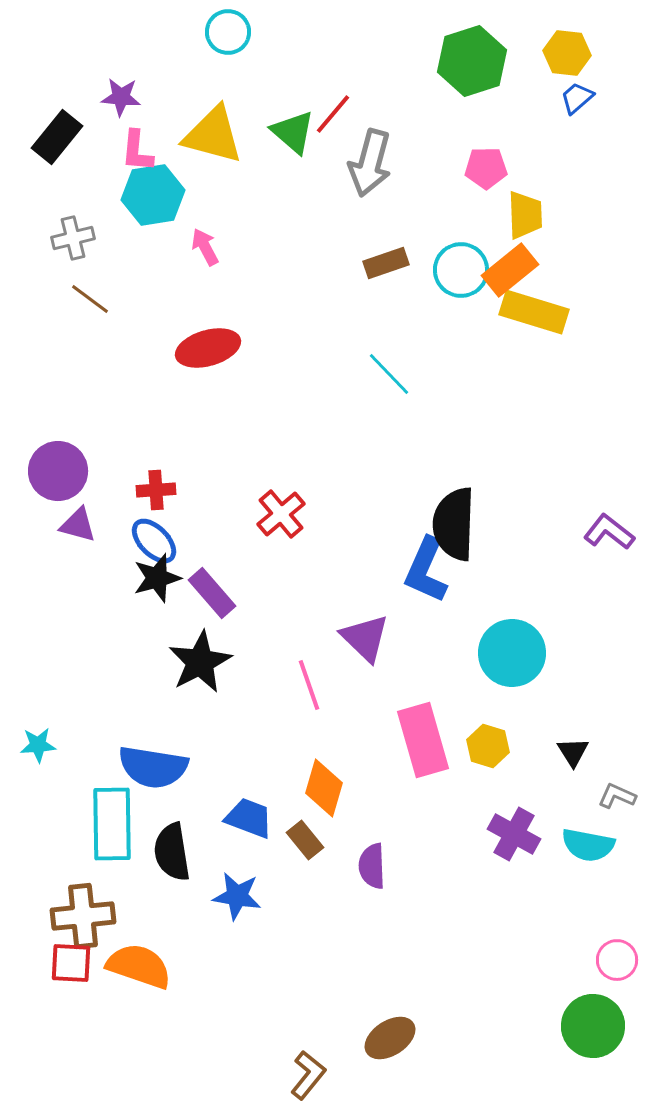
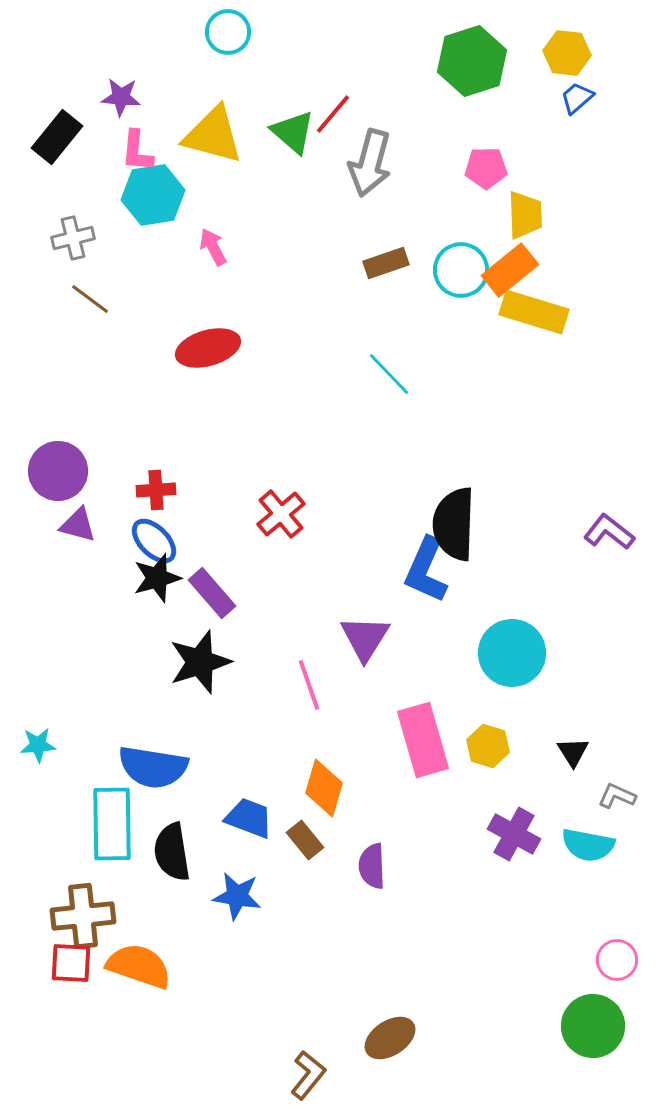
pink arrow at (205, 247): moved 8 px right
purple triangle at (365, 638): rotated 18 degrees clockwise
black star at (200, 662): rotated 10 degrees clockwise
